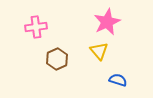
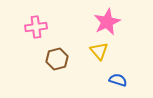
brown hexagon: rotated 10 degrees clockwise
